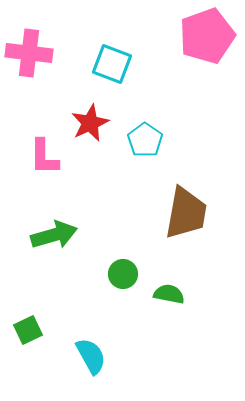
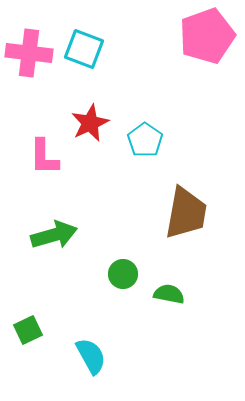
cyan square: moved 28 px left, 15 px up
